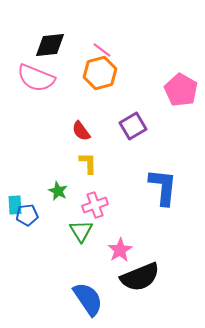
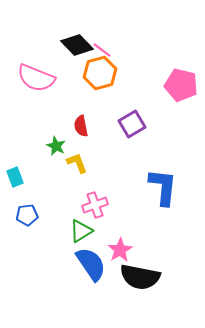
black diamond: moved 27 px right; rotated 52 degrees clockwise
pink pentagon: moved 5 px up; rotated 16 degrees counterclockwise
purple square: moved 1 px left, 2 px up
red semicircle: moved 5 px up; rotated 25 degrees clockwise
yellow L-shape: moved 11 px left; rotated 20 degrees counterclockwise
green star: moved 2 px left, 45 px up
cyan rectangle: moved 28 px up; rotated 18 degrees counterclockwise
green triangle: rotated 30 degrees clockwise
black semicircle: rotated 33 degrees clockwise
blue semicircle: moved 3 px right, 35 px up
